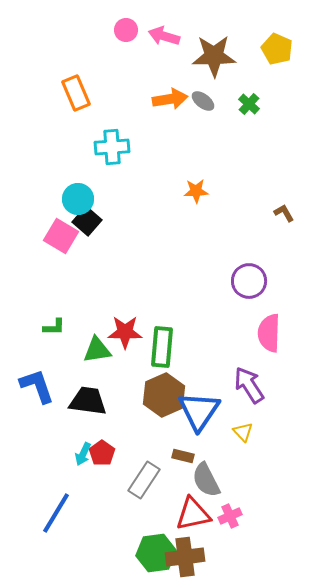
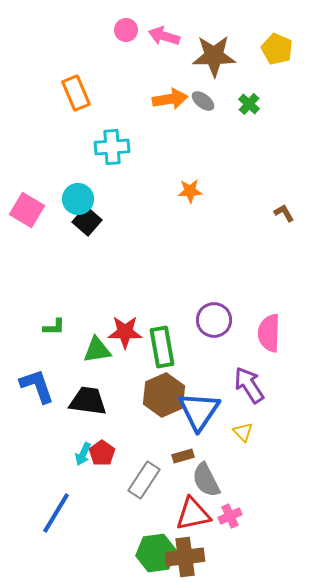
orange star: moved 6 px left
pink square: moved 34 px left, 26 px up
purple circle: moved 35 px left, 39 px down
green rectangle: rotated 15 degrees counterclockwise
brown rectangle: rotated 30 degrees counterclockwise
